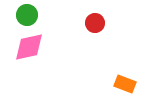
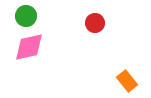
green circle: moved 1 px left, 1 px down
orange rectangle: moved 2 px right, 3 px up; rotated 30 degrees clockwise
